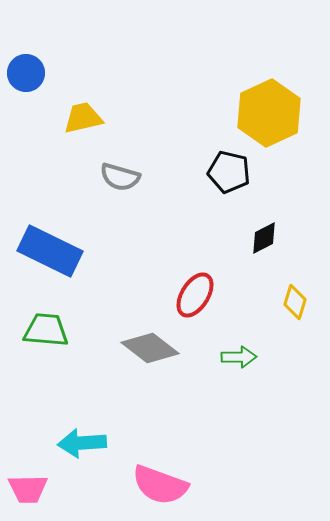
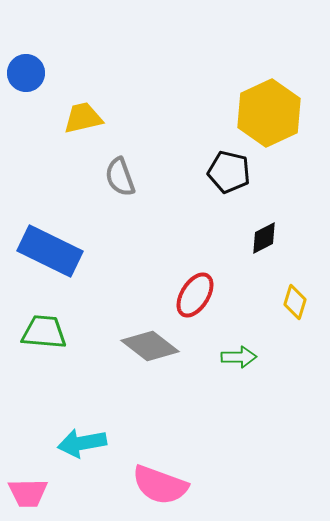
gray semicircle: rotated 54 degrees clockwise
green trapezoid: moved 2 px left, 2 px down
gray diamond: moved 2 px up
cyan arrow: rotated 6 degrees counterclockwise
pink trapezoid: moved 4 px down
